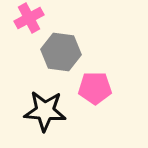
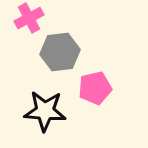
gray hexagon: moved 1 px left; rotated 15 degrees counterclockwise
pink pentagon: rotated 12 degrees counterclockwise
